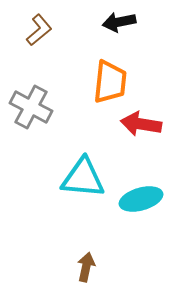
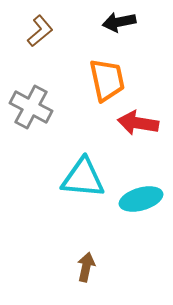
brown L-shape: moved 1 px right, 1 px down
orange trapezoid: moved 3 px left, 2 px up; rotated 18 degrees counterclockwise
red arrow: moved 3 px left, 1 px up
